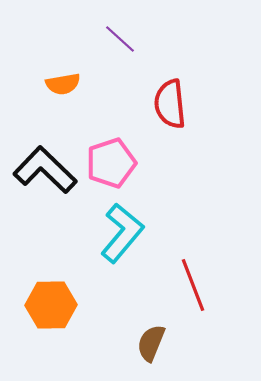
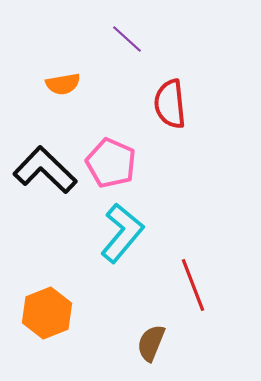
purple line: moved 7 px right
pink pentagon: rotated 30 degrees counterclockwise
orange hexagon: moved 4 px left, 8 px down; rotated 21 degrees counterclockwise
